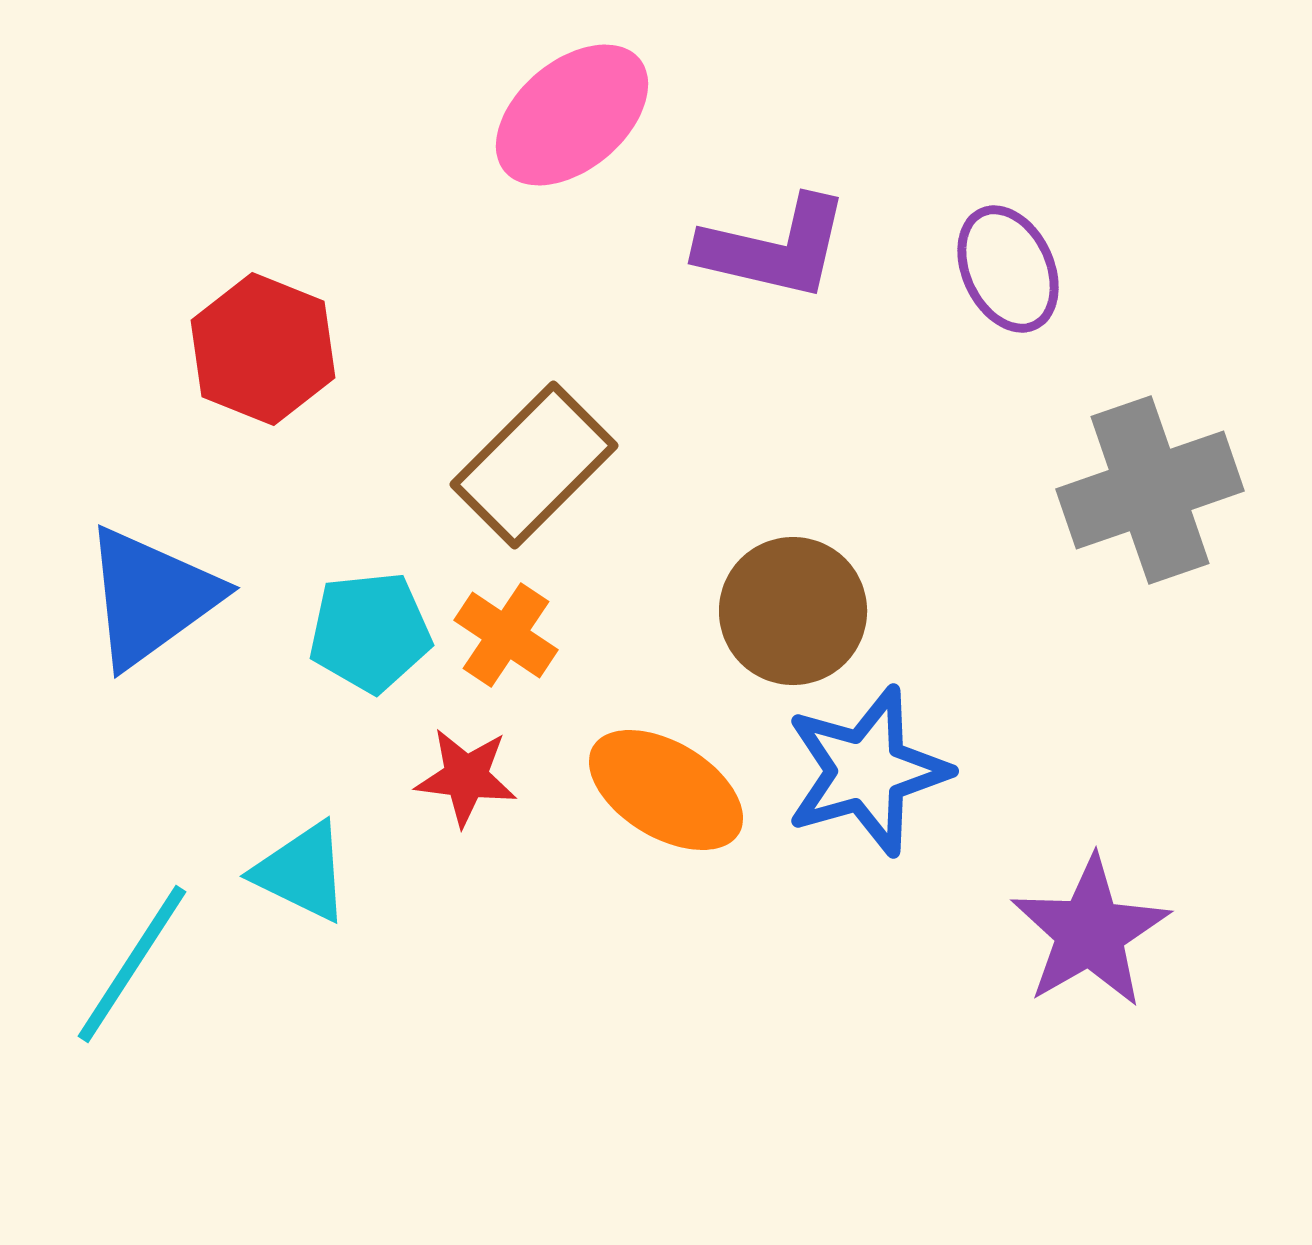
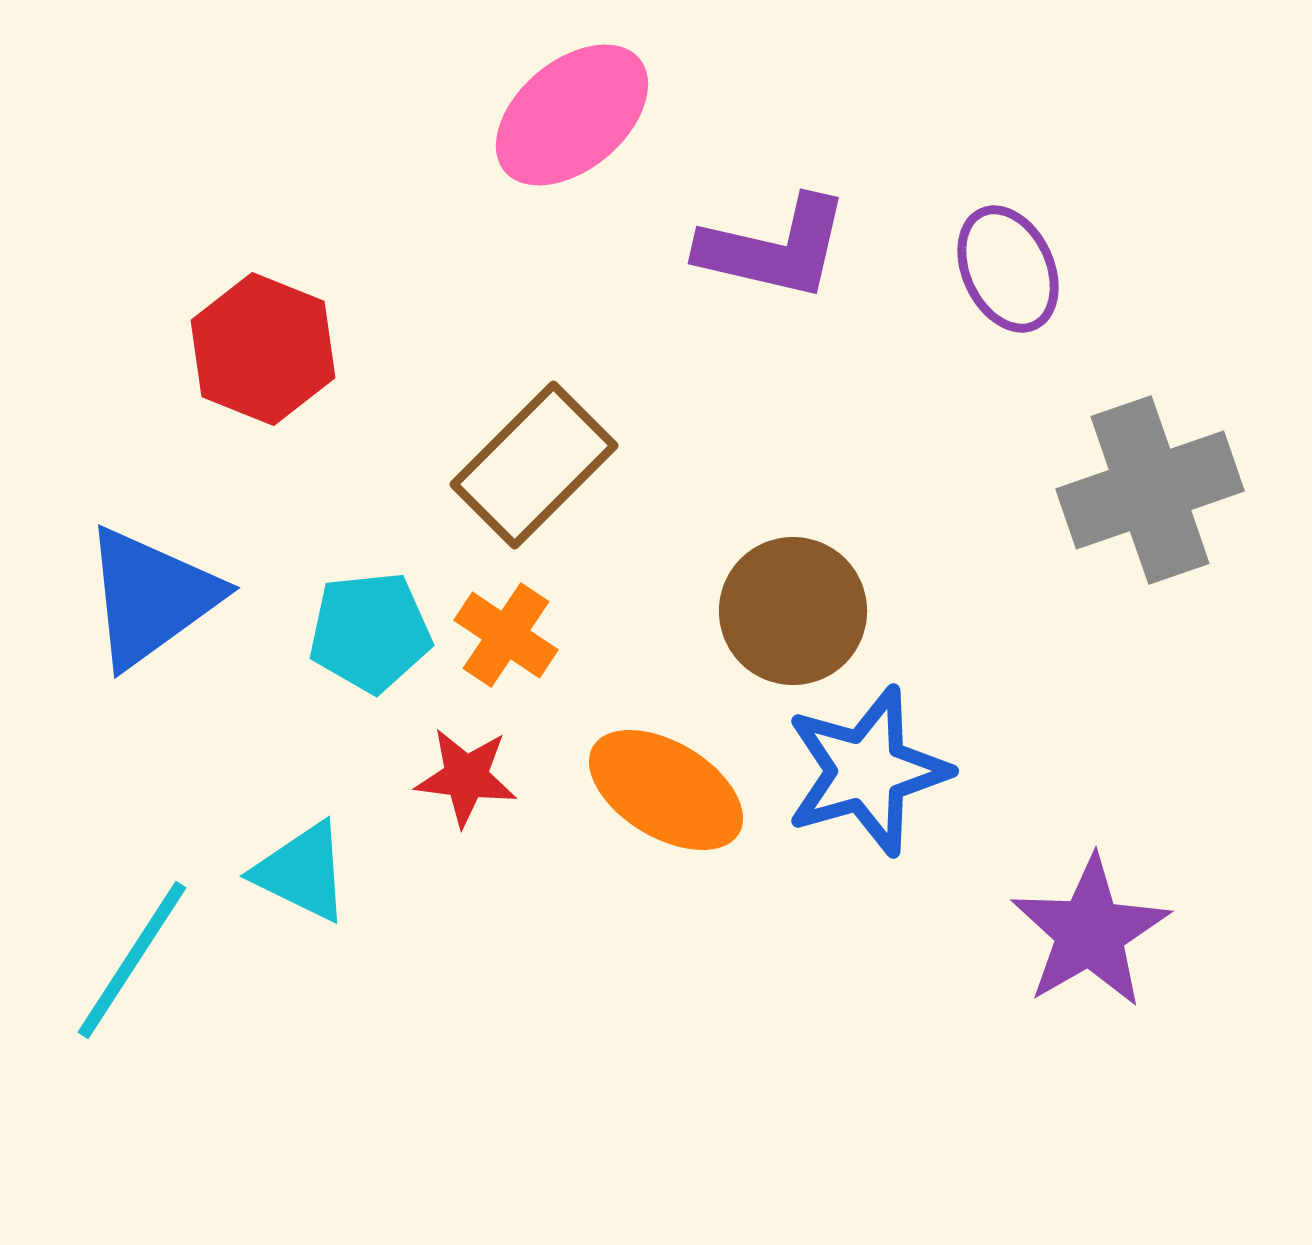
cyan line: moved 4 px up
